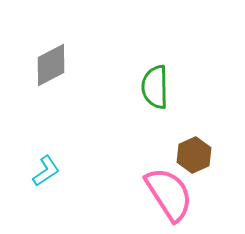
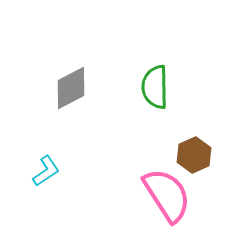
gray diamond: moved 20 px right, 23 px down
pink semicircle: moved 2 px left, 1 px down
